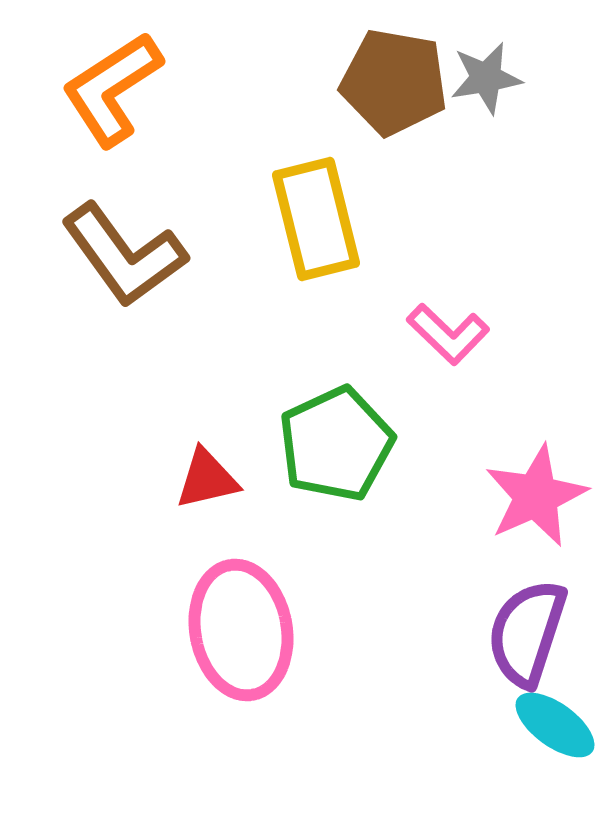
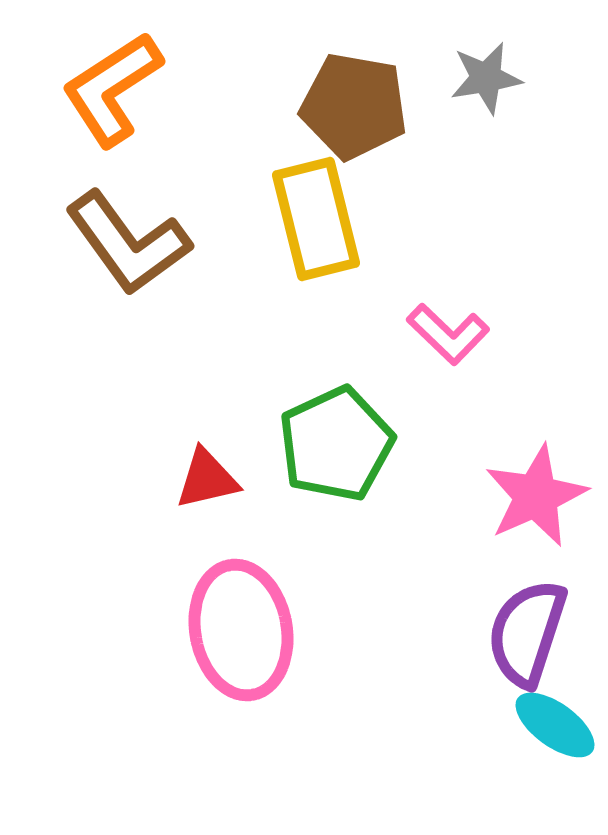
brown pentagon: moved 40 px left, 24 px down
brown L-shape: moved 4 px right, 12 px up
